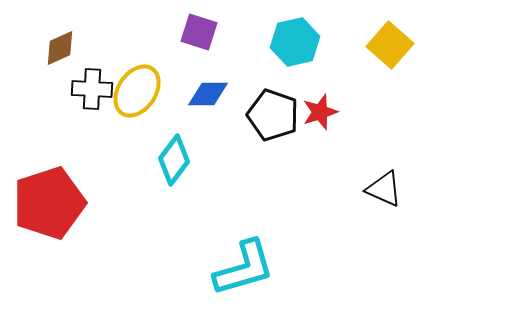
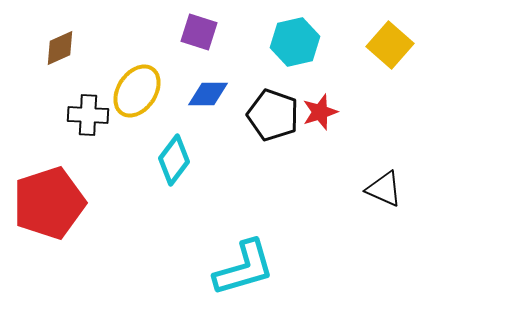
black cross: moved 4 px left, 26 px down
